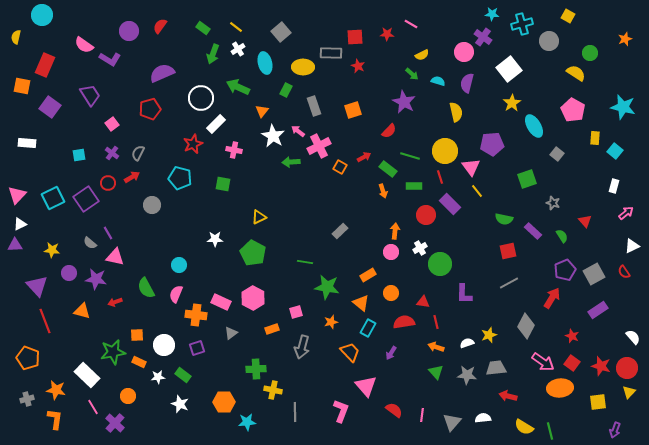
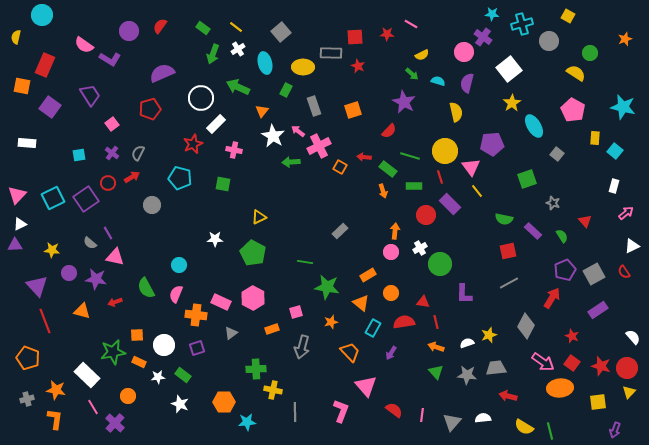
red arrow at (364, 157): rotated 144 degrees counterclockwise
cyan rectangle at (368, 328): moved 5 px right
